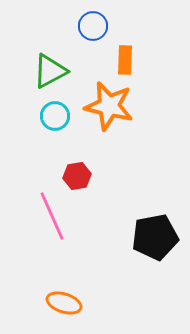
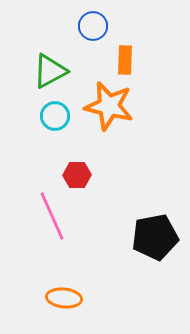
red hexagon: moved 1 px up; rotated 8 degrees clockwise
orange ellipse: moved 5 px up; rotated 12 degrees counterclockwise
